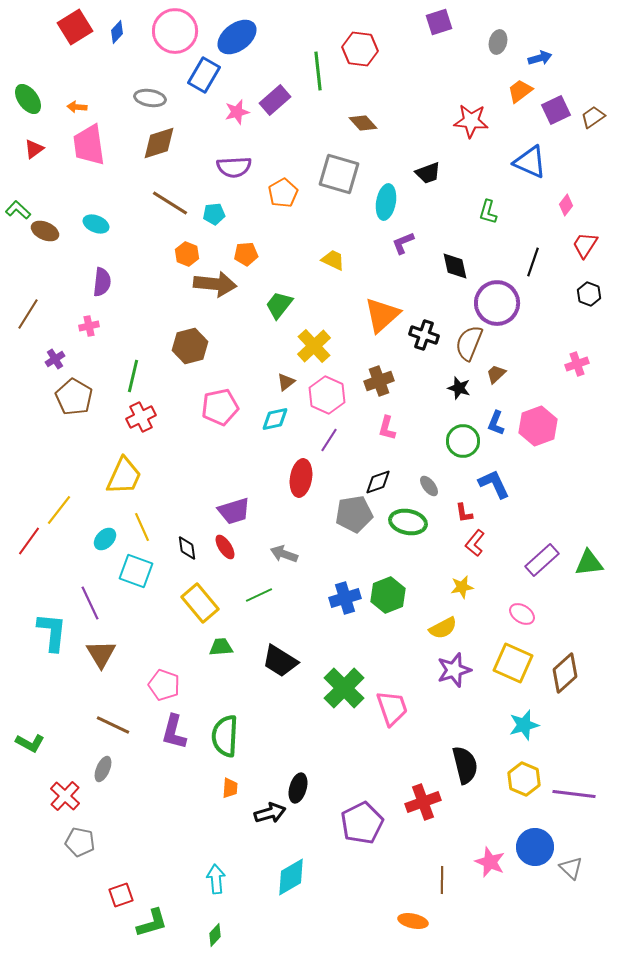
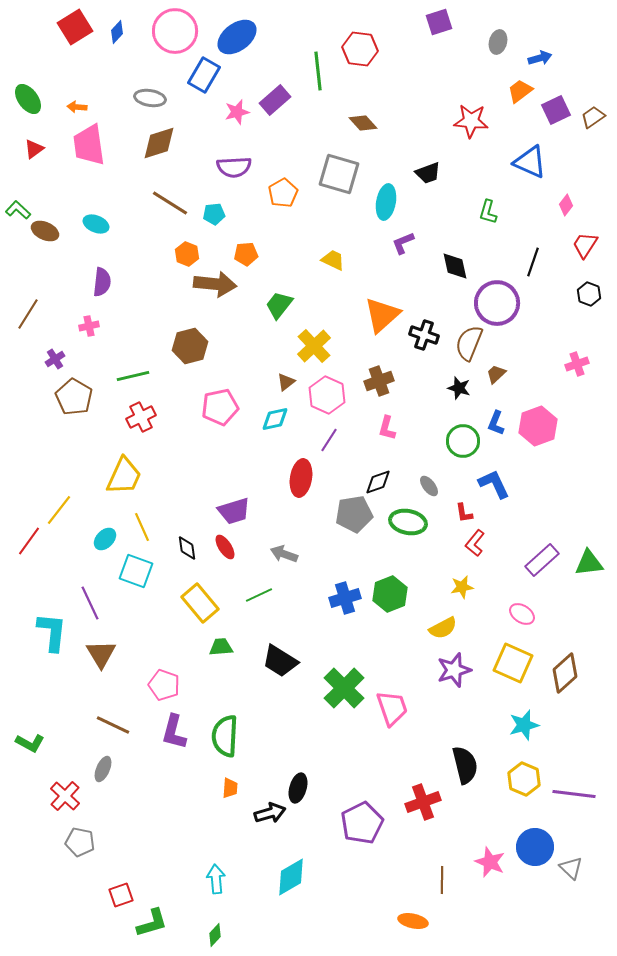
green line at (133, 376): rotated 64 degrees clockwise
green hexagon at (388, 595): moved 2 px right, 1 px up
